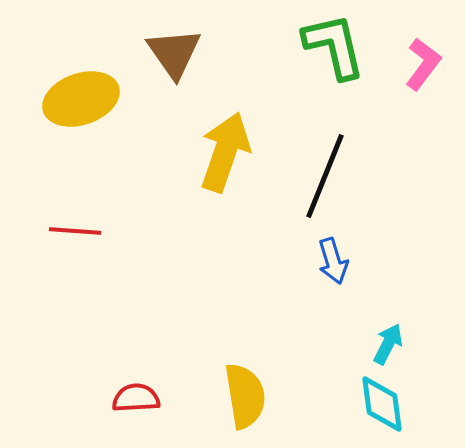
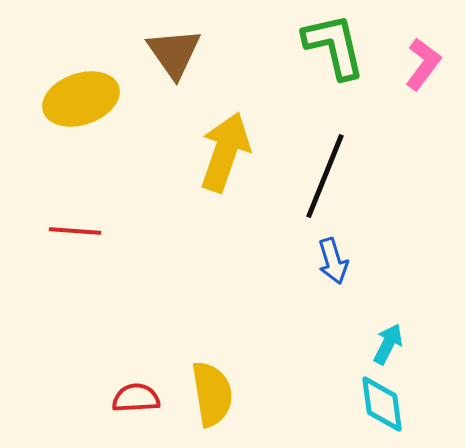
yellow semicircle: moved 33 px left, 2 px up
